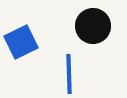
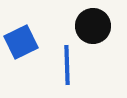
blue line: moved 2 px left, 9 px up
